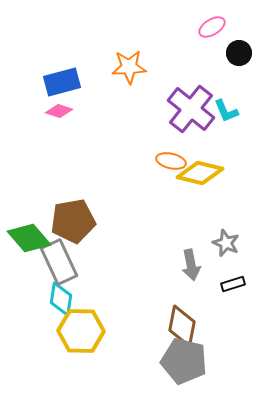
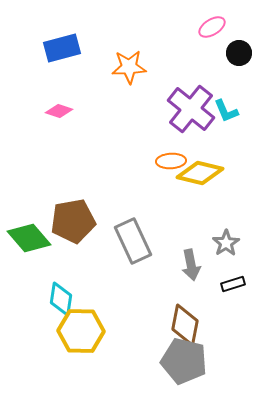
blue rectangle: moved 34 px up
orange ellipse: rotated 16 degrees counterclockwise
gray star: rotated 16 degrees clockwise
gray rectangle: moved 74 px right, 21 px up
brown diamond: moved 3 px right, 1 px up
